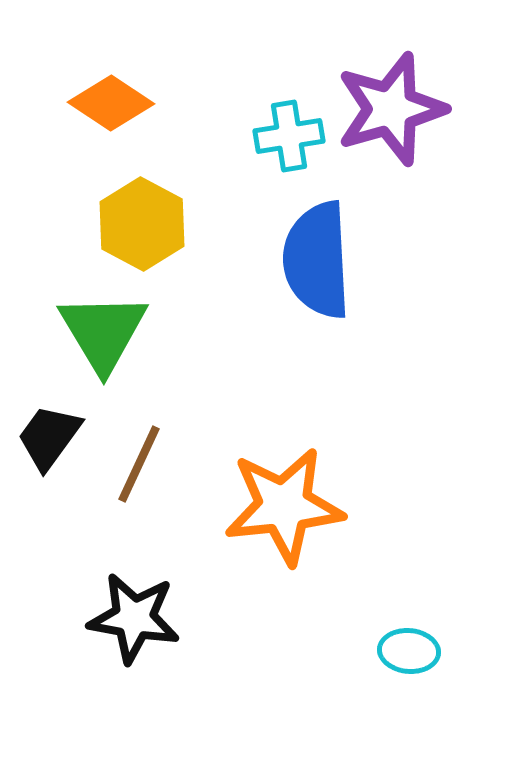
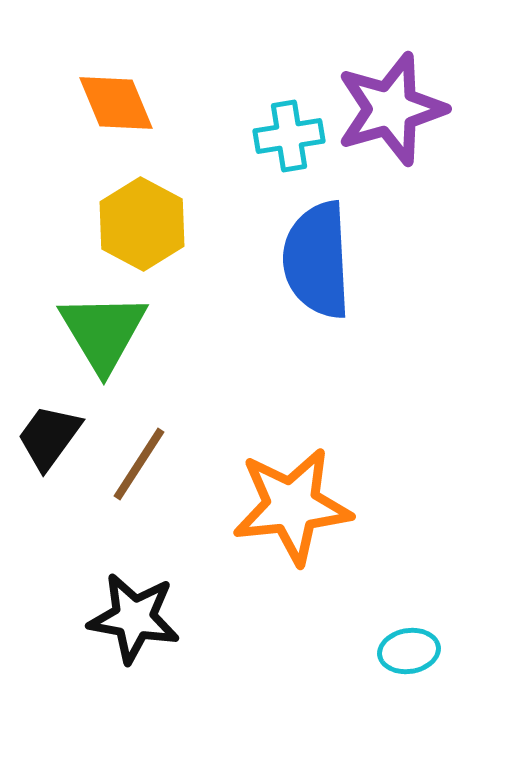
orange diamond: moved 5 px right; rotated 34 degrees clockwise
brown line: rotated 8 degrees clockwise
orange star: moved 8 px right
cyan ellipse: rotated 14 degrees counterclockwise
